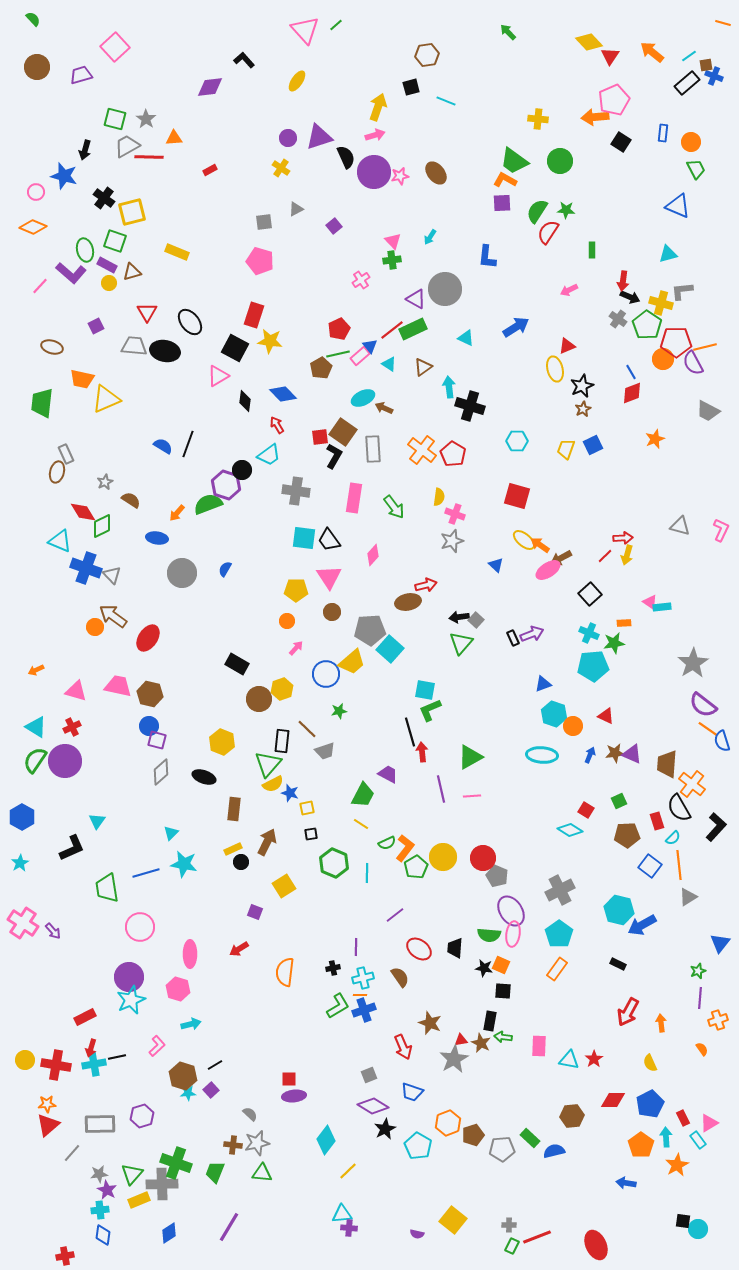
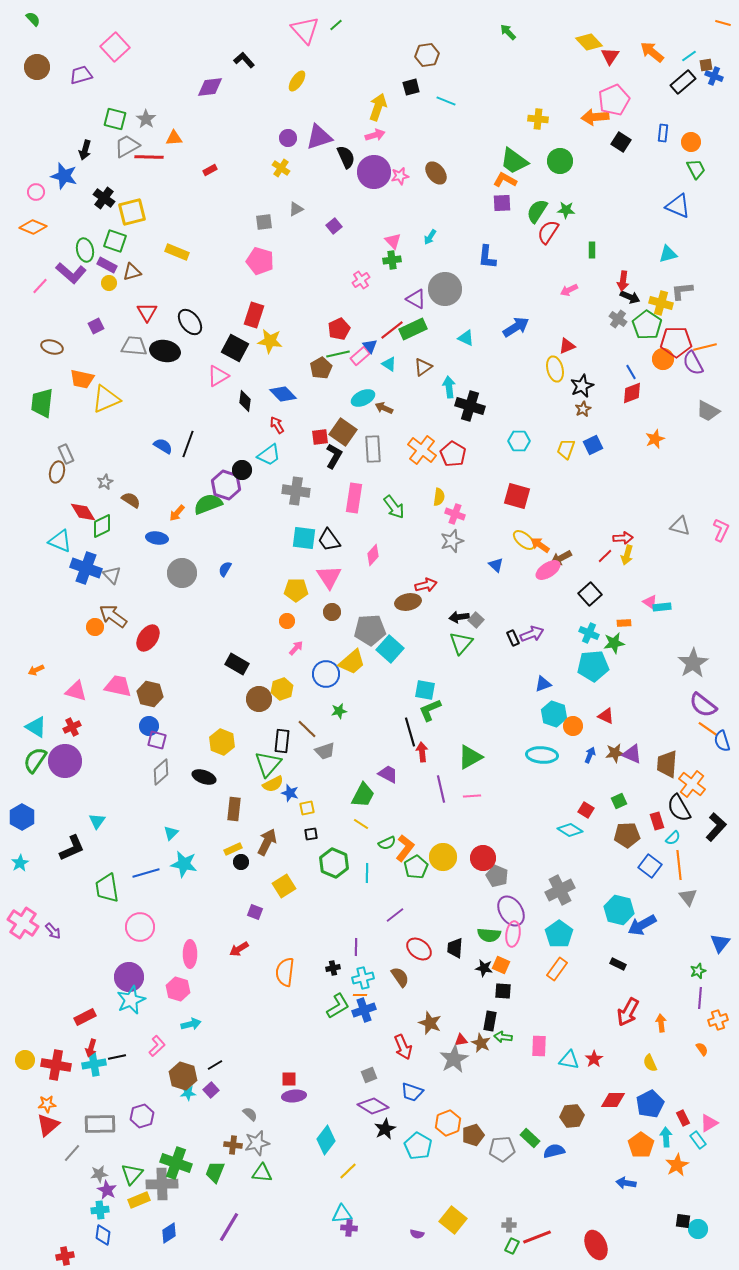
black rectangle at (687, 83): moved 4 px left, 1 px up
cyan hexagon at (517, 441): moved 2 px right
gray triangle at (688, 897): rotated 36 degrees counterclockwise
